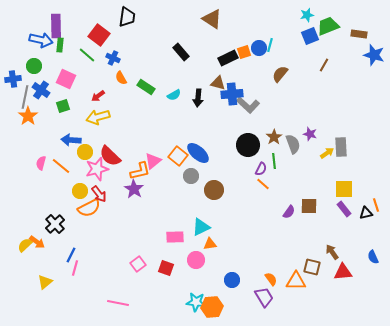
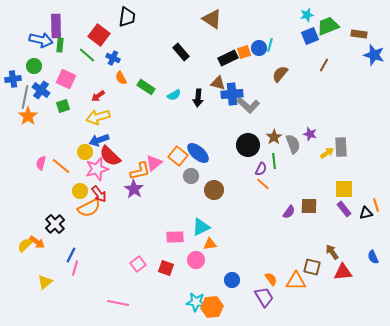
blue arrow at (71, 140): moved 28 px right; rotated 24 degrees counterclockwise
pink triangle at (153, 161): moved 1 px right, 2 px down
